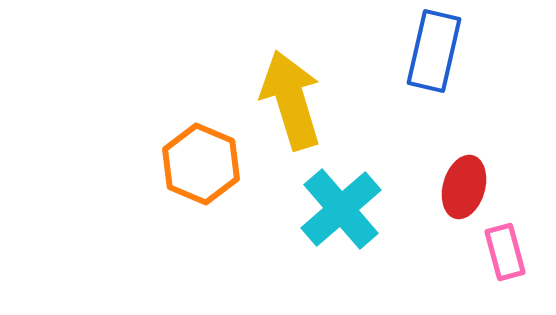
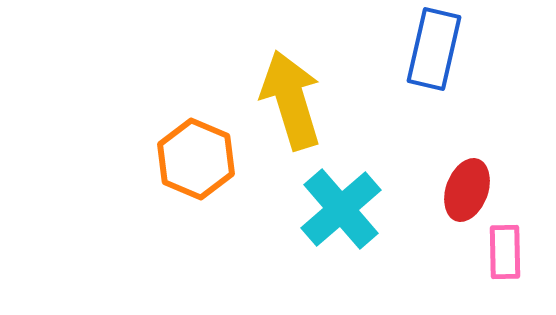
blue rectangle: moved 2 px up
orange hexagon: moved 5 px left, 5 px up
red ellipse: moved 3 px right, 3 px down; rotated 4 degrees clockwise
pink rectangle: rotated 14 degrees clockwise
